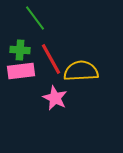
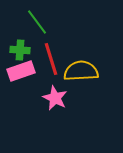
green line: moved 2 px right, 4 px down
red line: rotated 12 degrees clockwise
pink rectangle: rotated 12 degrees counterclockwise
